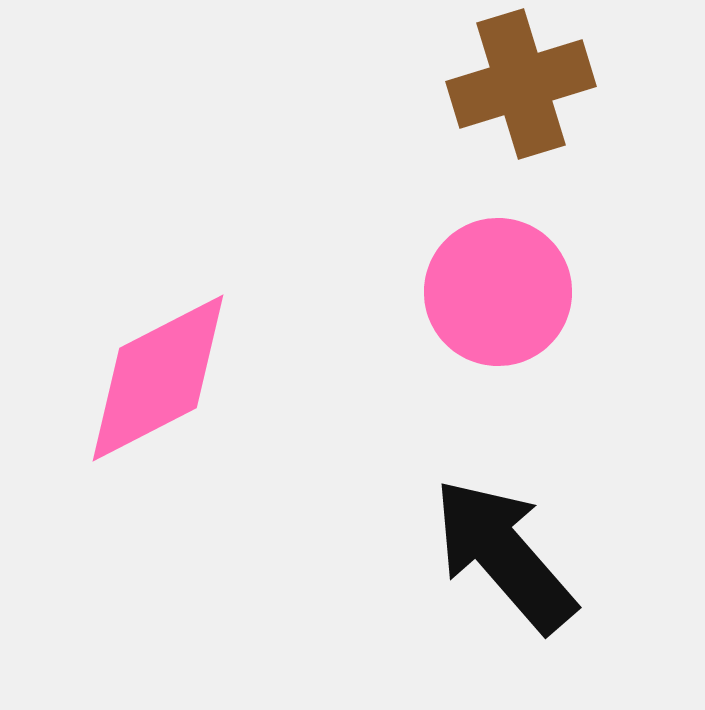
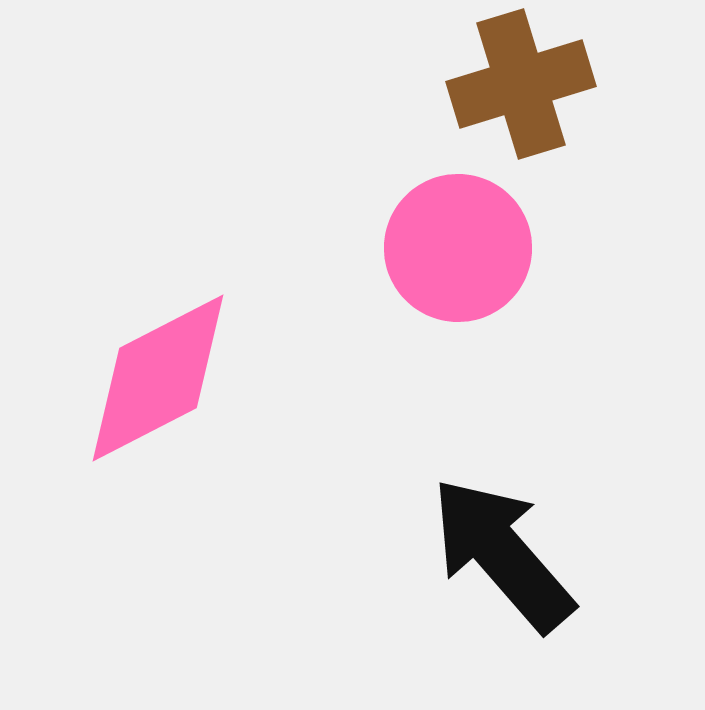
pink circle: moved 40 px left, 44 px up
black arrow: moved 2 px left, 1 px up
